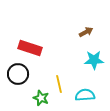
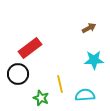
brown arrow: moved 3 px right, 4 px up
red rectangle: rotated 55 degrees counterclockwise
yellow line: moved 1 px right
